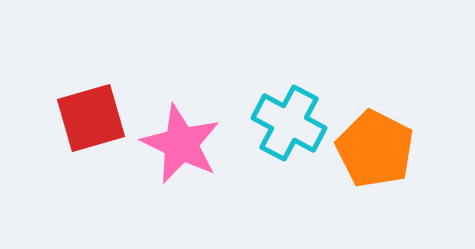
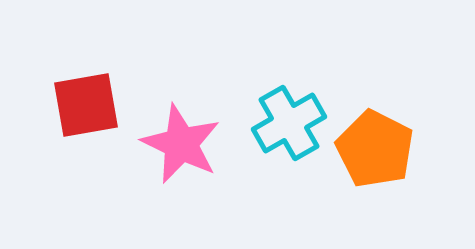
red square: moved 5 px left, 13 px up; rotated 6 degrees clockwise
cyan cross: rotated 32 degrees clockwise
